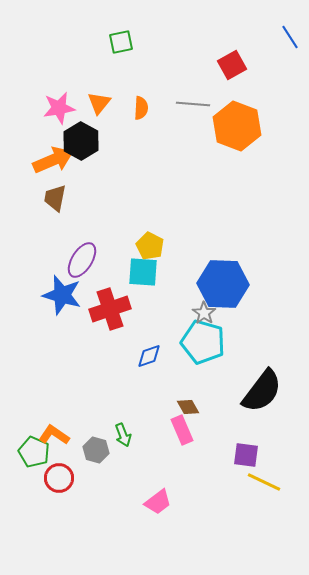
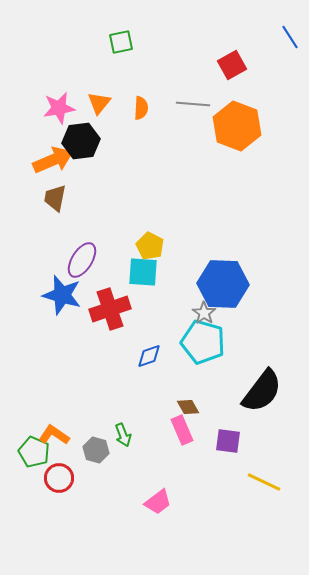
black hexagon: rotated 24 degrees clockwise
purple square: moved 18 px left, 14 px up
